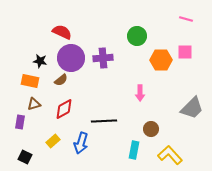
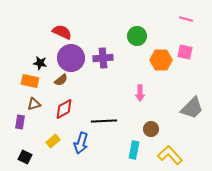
pink square: rotated 14 degrees clockwise
black star: moved 2 px down
